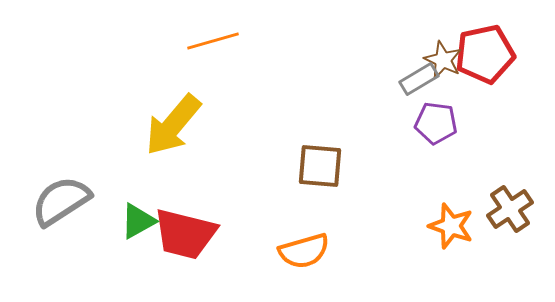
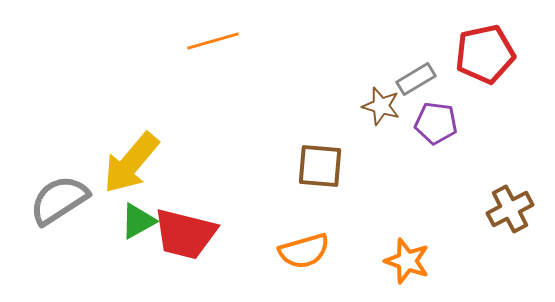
brown star: moved 62 px left, 46 px down; rotated 9 degrees counterclockwise
gray rectangle: moved 3 px left
yellow arrow: moved 42 px left, 38 px down
gray semicircle: moved 2 px left, 1 px up
brown cross: rotated 6 degrees clockwise
orange star: moved 44 px left, 35 px down
